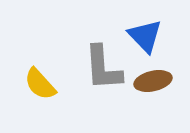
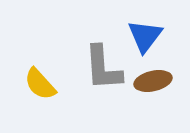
blue triangle: rotated 21 degrees clockwise
